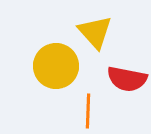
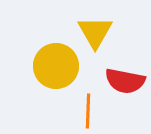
yellow triangle: rotated 12 degrees clockwise
red semicircle: moved 2 px left, 2 px down
